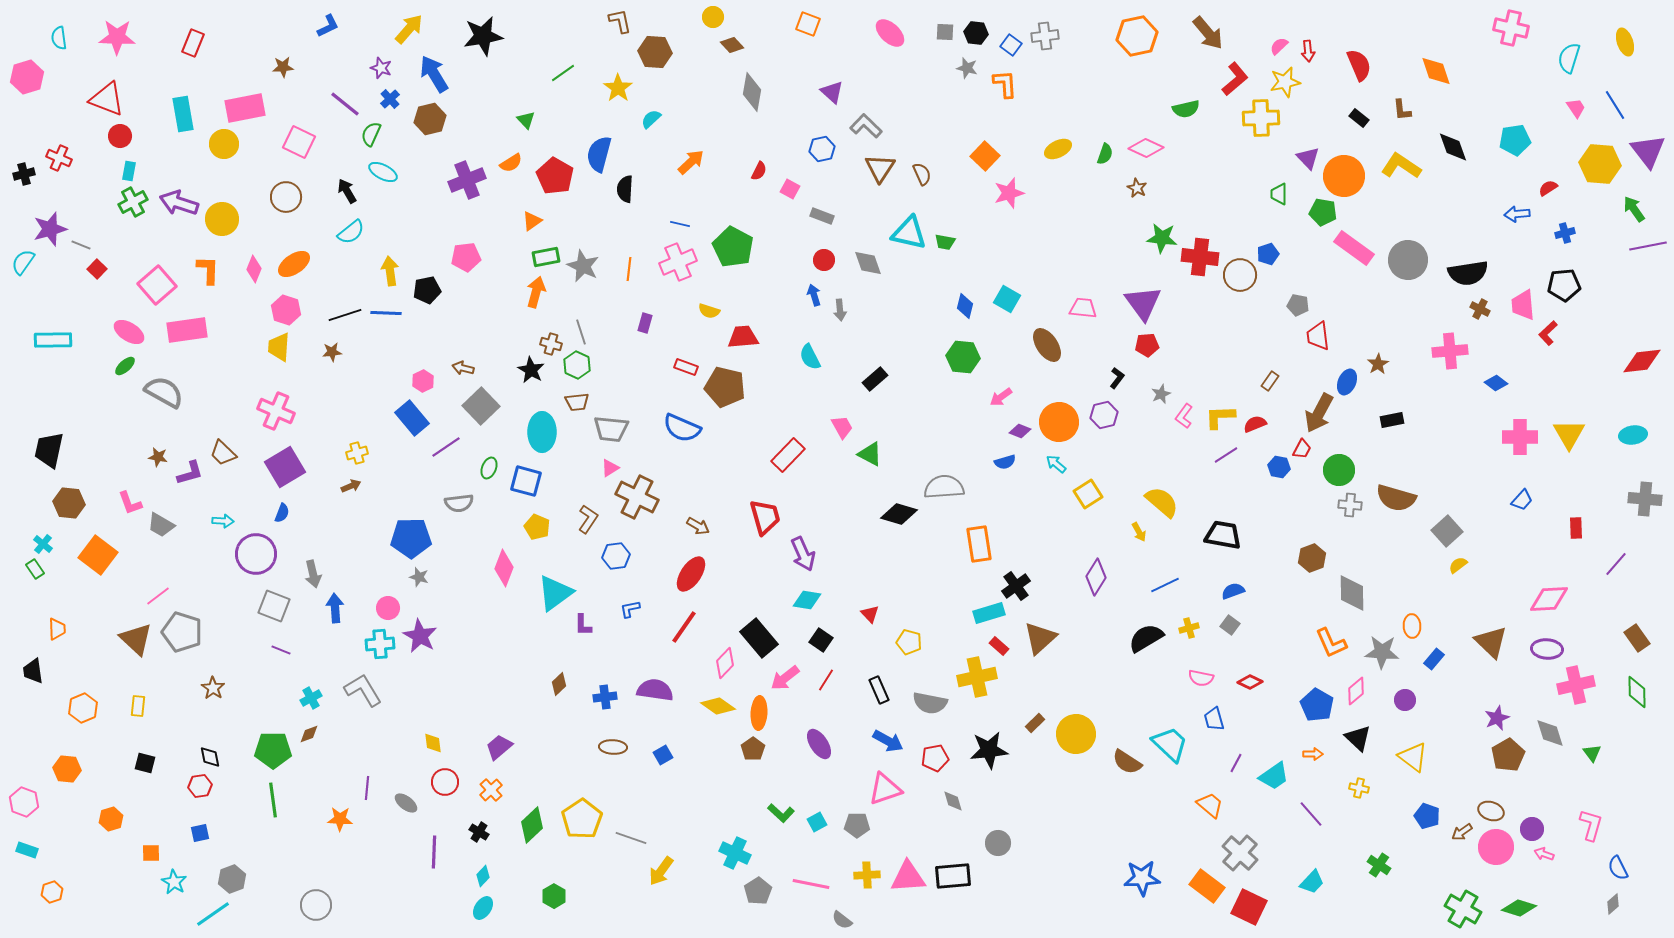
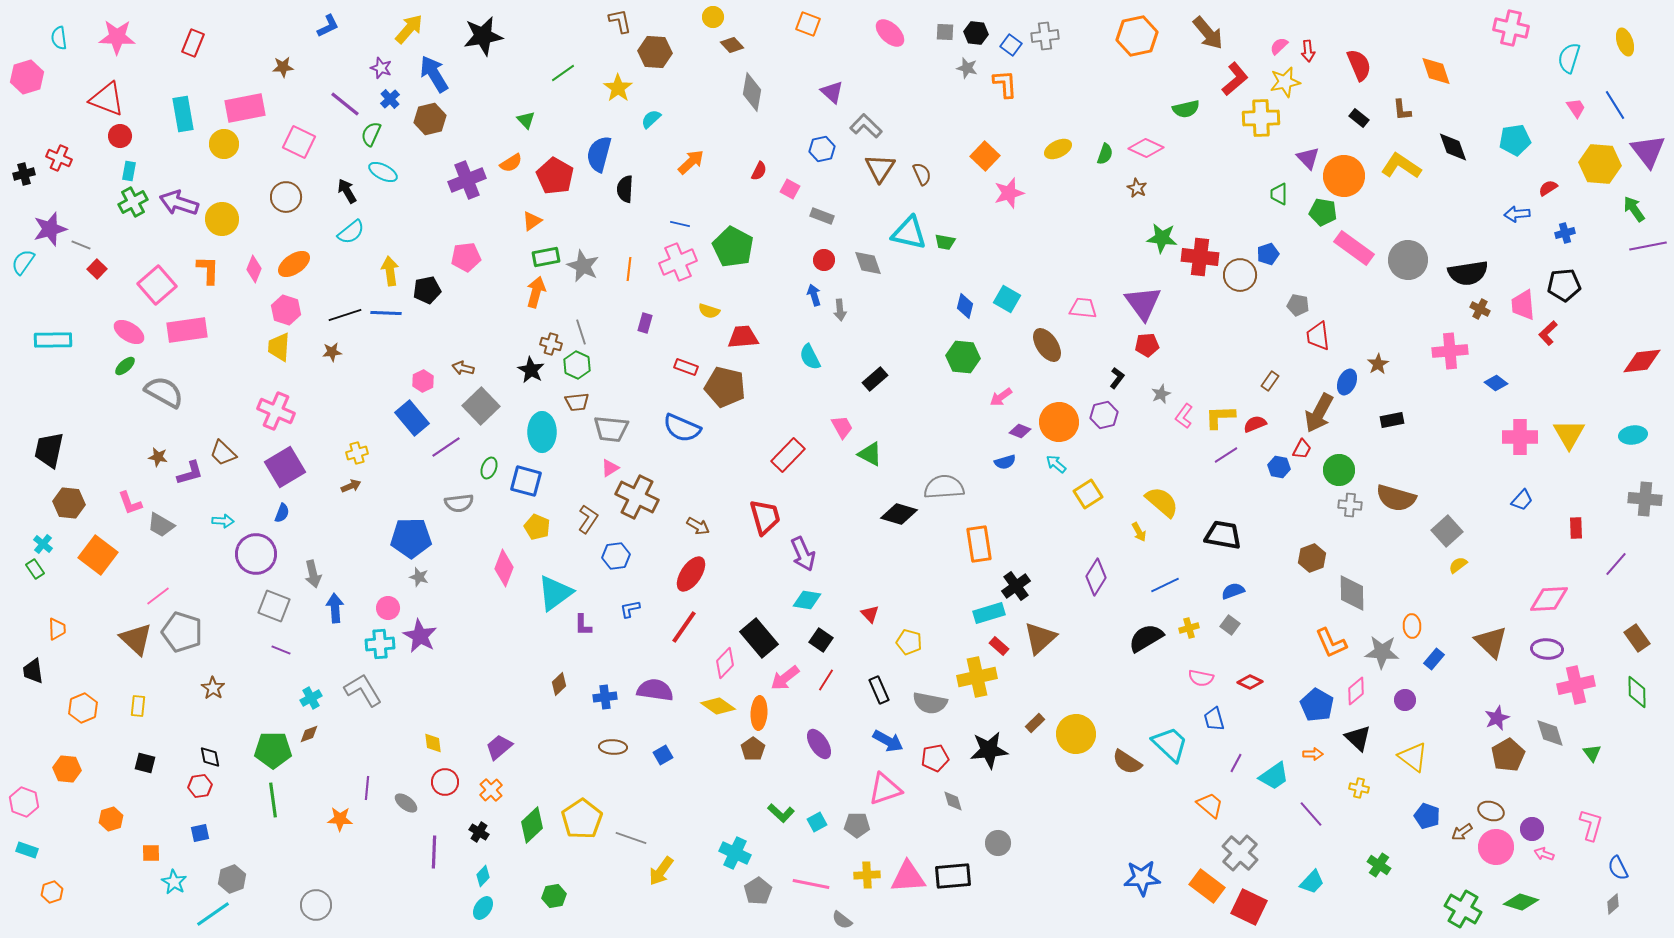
green hexagon at (554, 896): rotated 20 degrees clockwise
green diamond at (1519, 908): moved 2 px right, 6 px up
